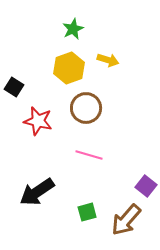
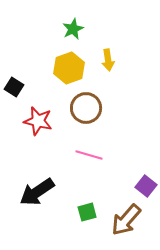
yellow arrow: rotated 65 degrees clockwise
